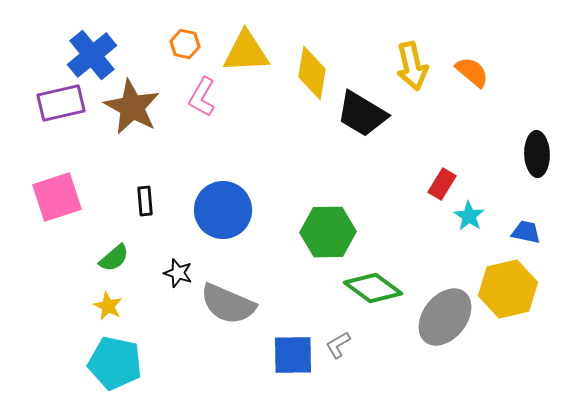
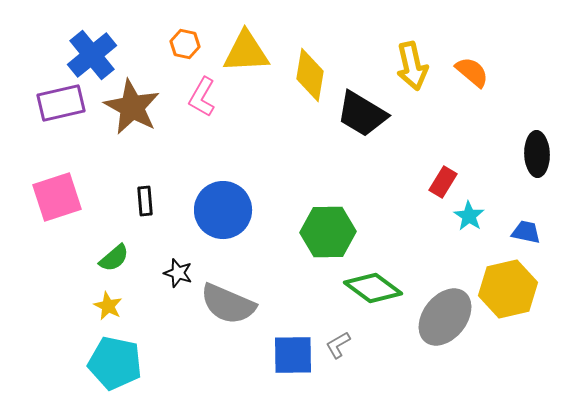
yellow diamond: moved 2 px left, 2 px down
red rectangle: moved 1 px right, 2 px up
